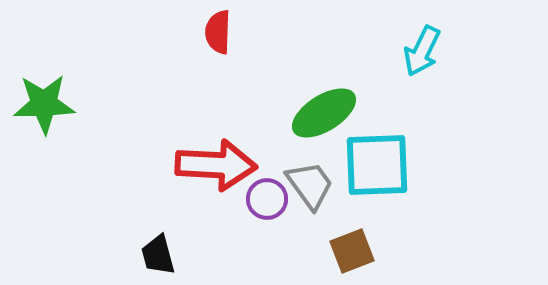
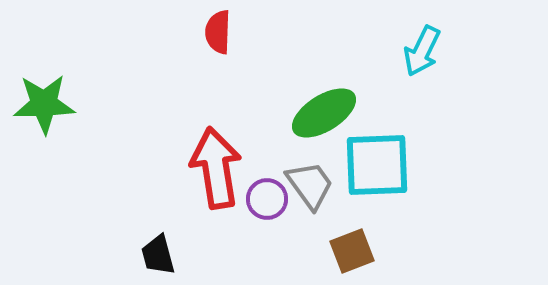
red arrow: moved 3 px down; rotated 102 degrees counterclockwise
